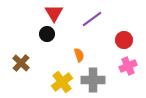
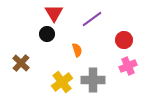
orange semicircle: moved 2 px left, 5 px up
